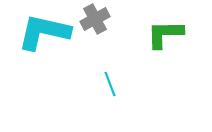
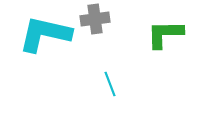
gray cross: rotated 20 degrees clockwise
cyan L-shape: moved 1 px right, 2 px down
